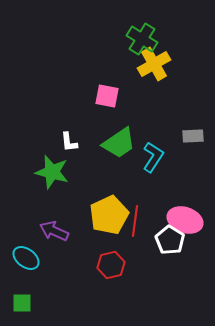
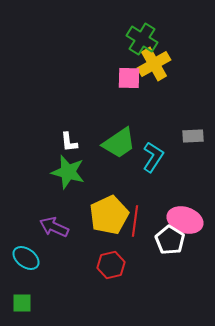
pink square: moved 22 px right, 18 px up; rotated 10 degrees counterclockwise
green star: moved 16 px right
purple arrow: moved 4 px up
